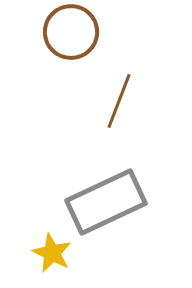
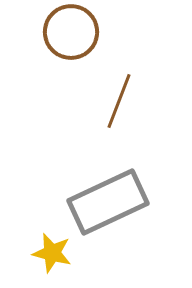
gray rectangle: moved 2 px right
yellow star: rotated 12 degrees counterclockwise
